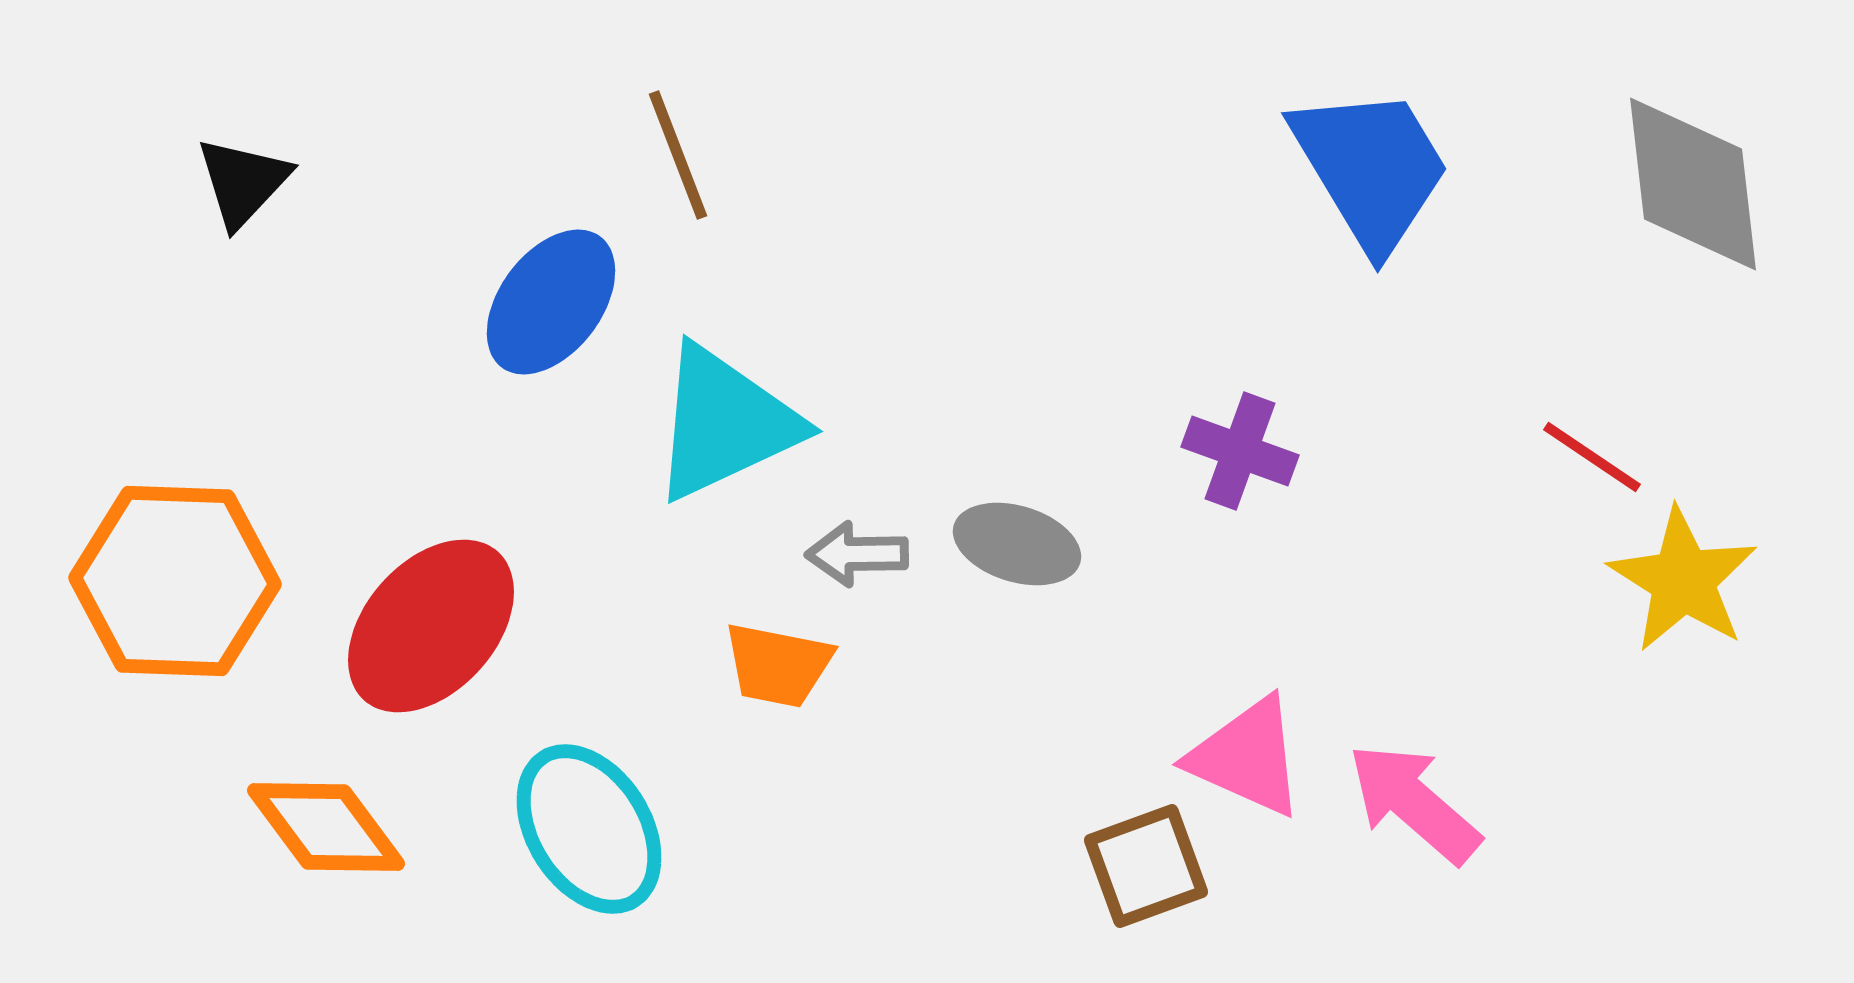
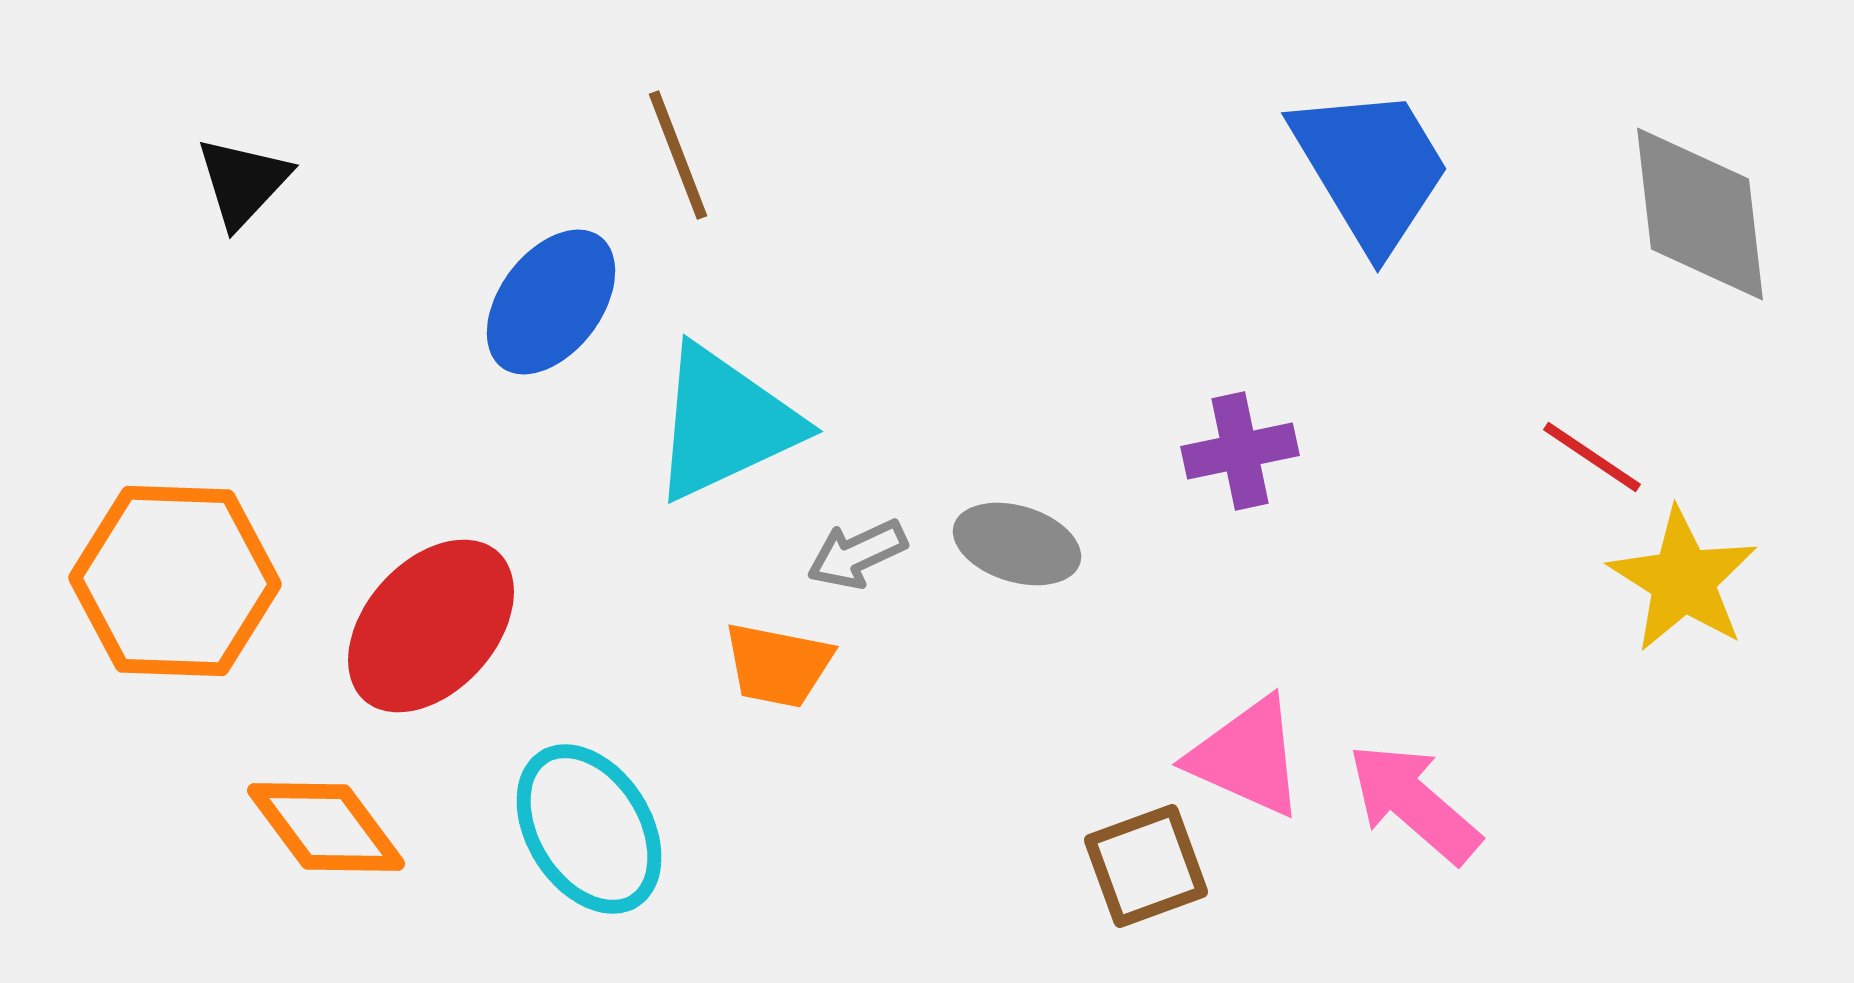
gray diamond: moved 7 px right, 30 px down
purple cross: rotated 32 degrees counterclockwise
gray arrow: rotated 24 degrees counterclockwise
